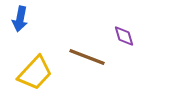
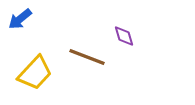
blue arrow: rotated 40 degrees clockwise
